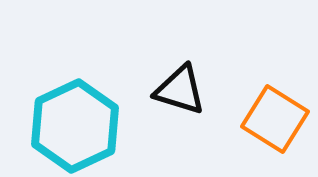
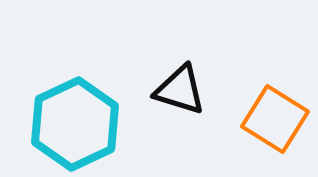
cyan hexagon: moved 2 px up
